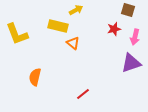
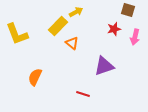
yellow arrow: moved 2 px down
yellow rectangle: rotated 60 degrees counterclockwise
orange triangle: moved 1 px left
purple triangle: moved 27 px left, 3 px down
orange semicircle: rotated 12 degrees clockwise
red line: rotated 56 degrees clockwise
